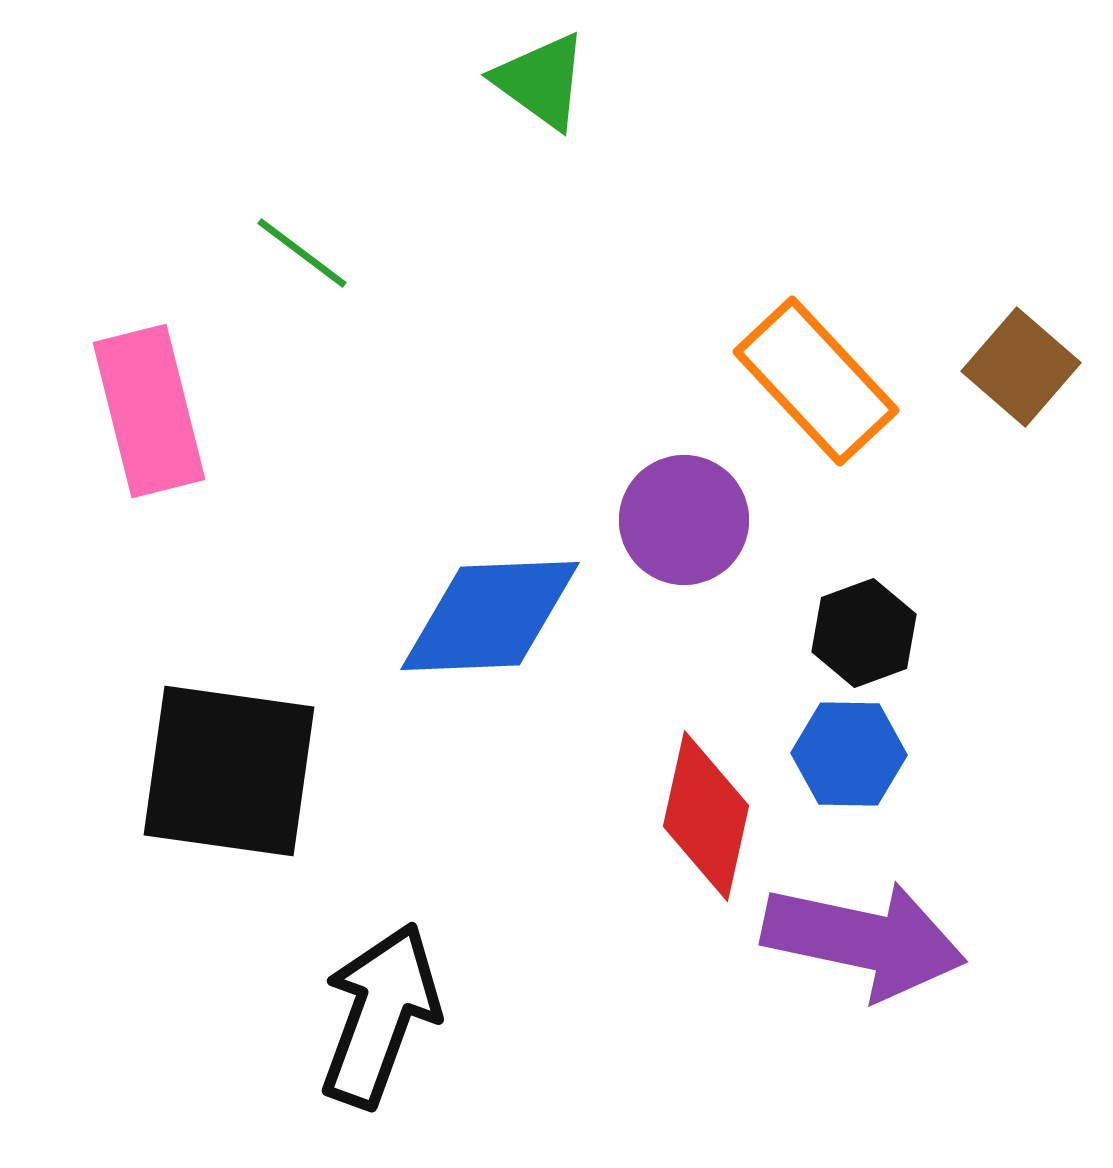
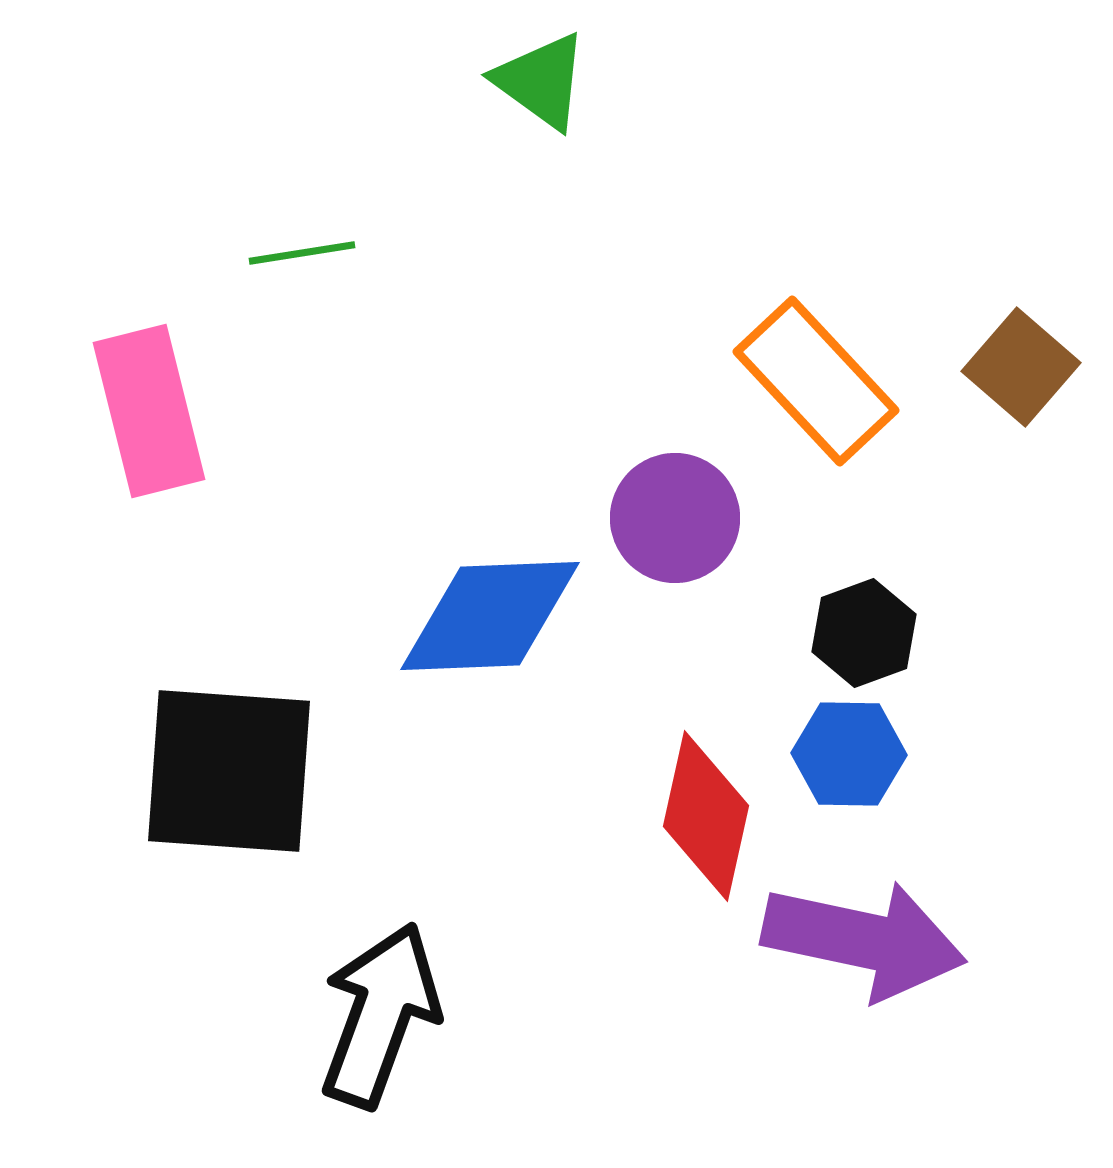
green line: rotated 46 degrees counterclockwise
purple circle: moved 9 px left, 2 px up
black square: rotated 4 degrees counterclockwise
